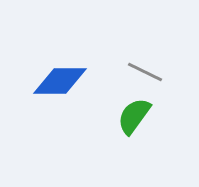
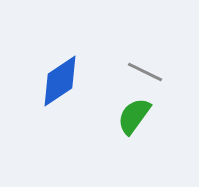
blue diamond: rotated 34 degrees counterclockwise
